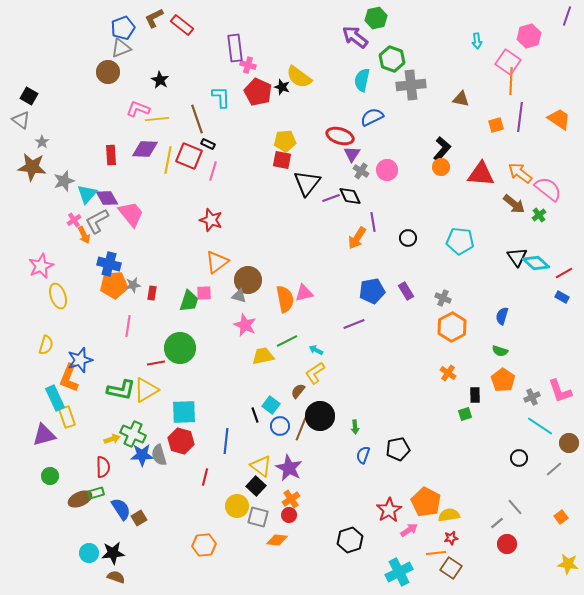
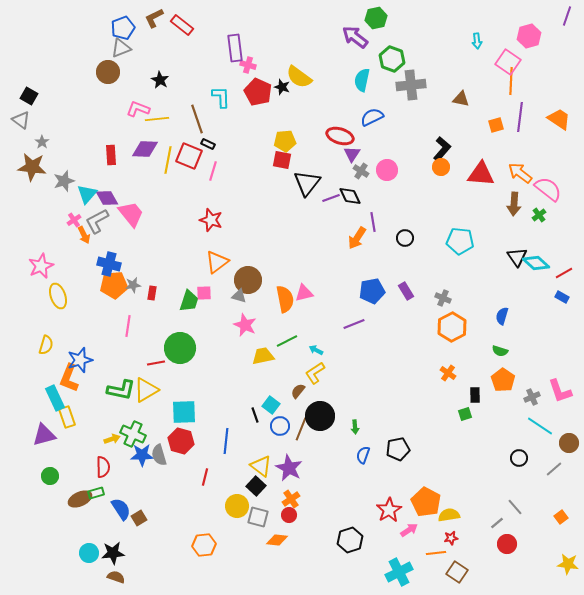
brown arrow at (514, 204): rotated 55 degrees clockwise
black circle at (408, 238): moved 3 px left
brown square at (451, 568): moved 6 px right, 4 px down
